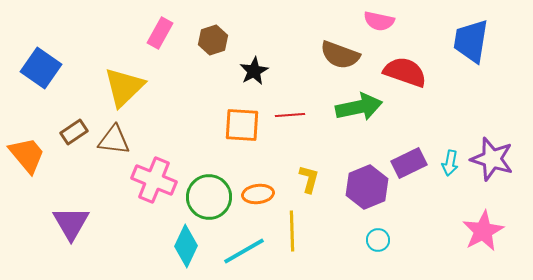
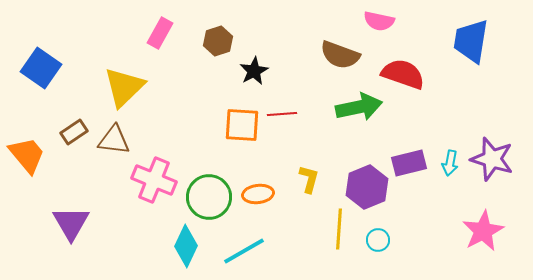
brown hexagon: moved 5 px right, 1 px down
red semicircle: moved 2 px left, 2 px down
red line: moved 8 px left, 1 px up
purple rectangle: rotated 12 degrees clockwise
yellow line: moved 47 px right, 2 px up; rotated 6 degrees clockwise
